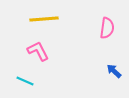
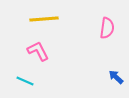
blue arrow: moved 2 px right, 6 px down
